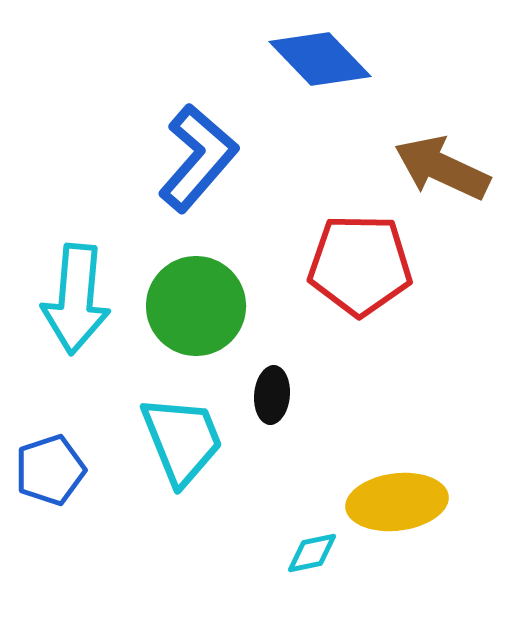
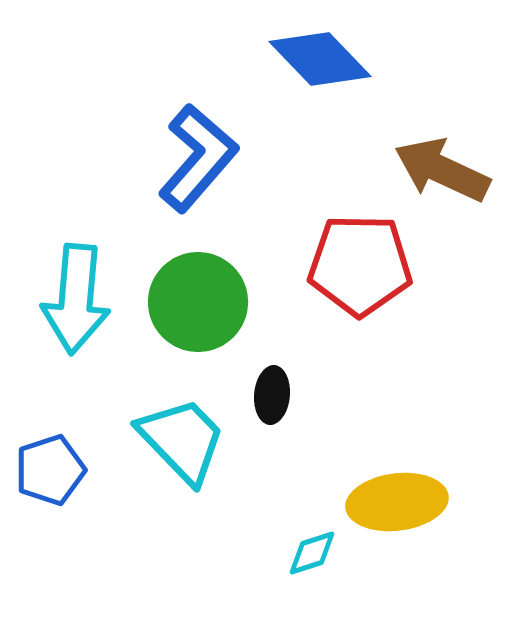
brown arrow: moved 2 px down
green circle: moved 2 px right, 4 px up
cyan trapezoid: rotated 22 degrees counterclockwise
cyan diamond: rotated 6 degrees counterclockwise
